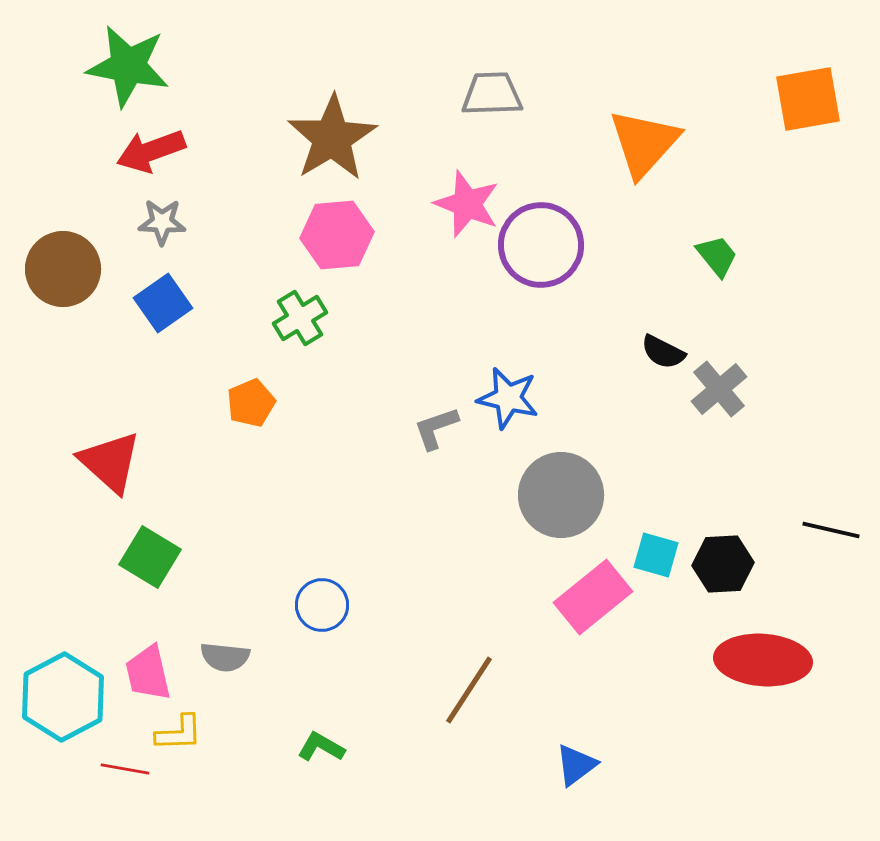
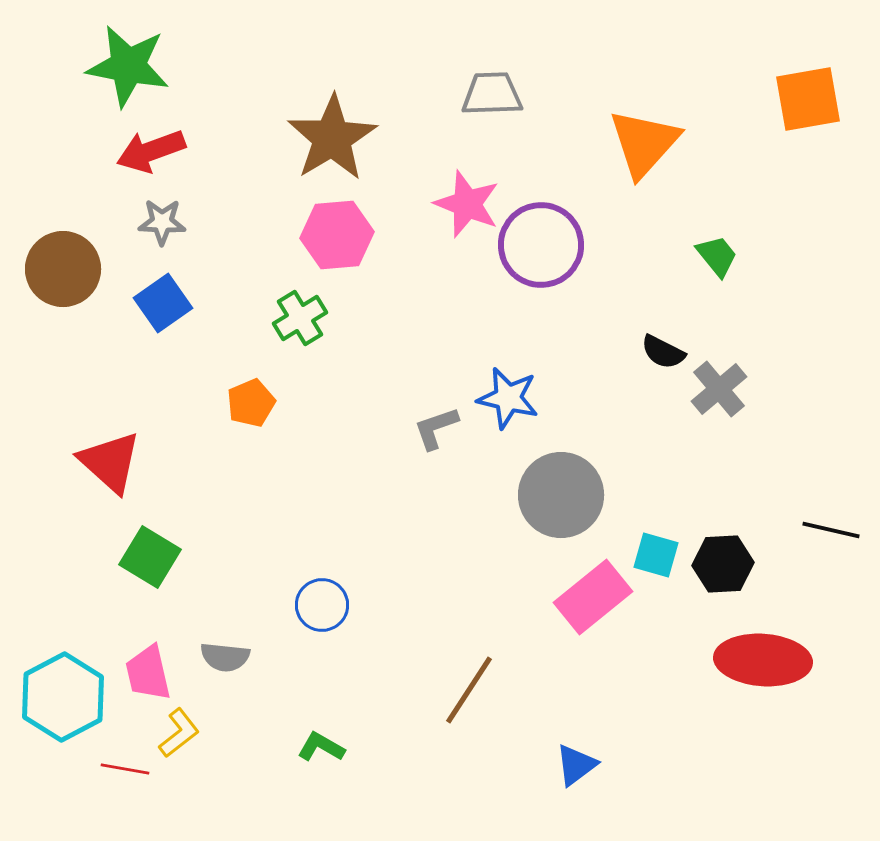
yellow L-shape: rotated 36 degrees counterclockwise
